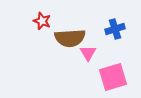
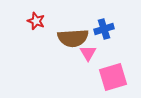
red star: moved 6 px left
blue cross: moved 11 px left
brown semicircle: moved 3 px right
